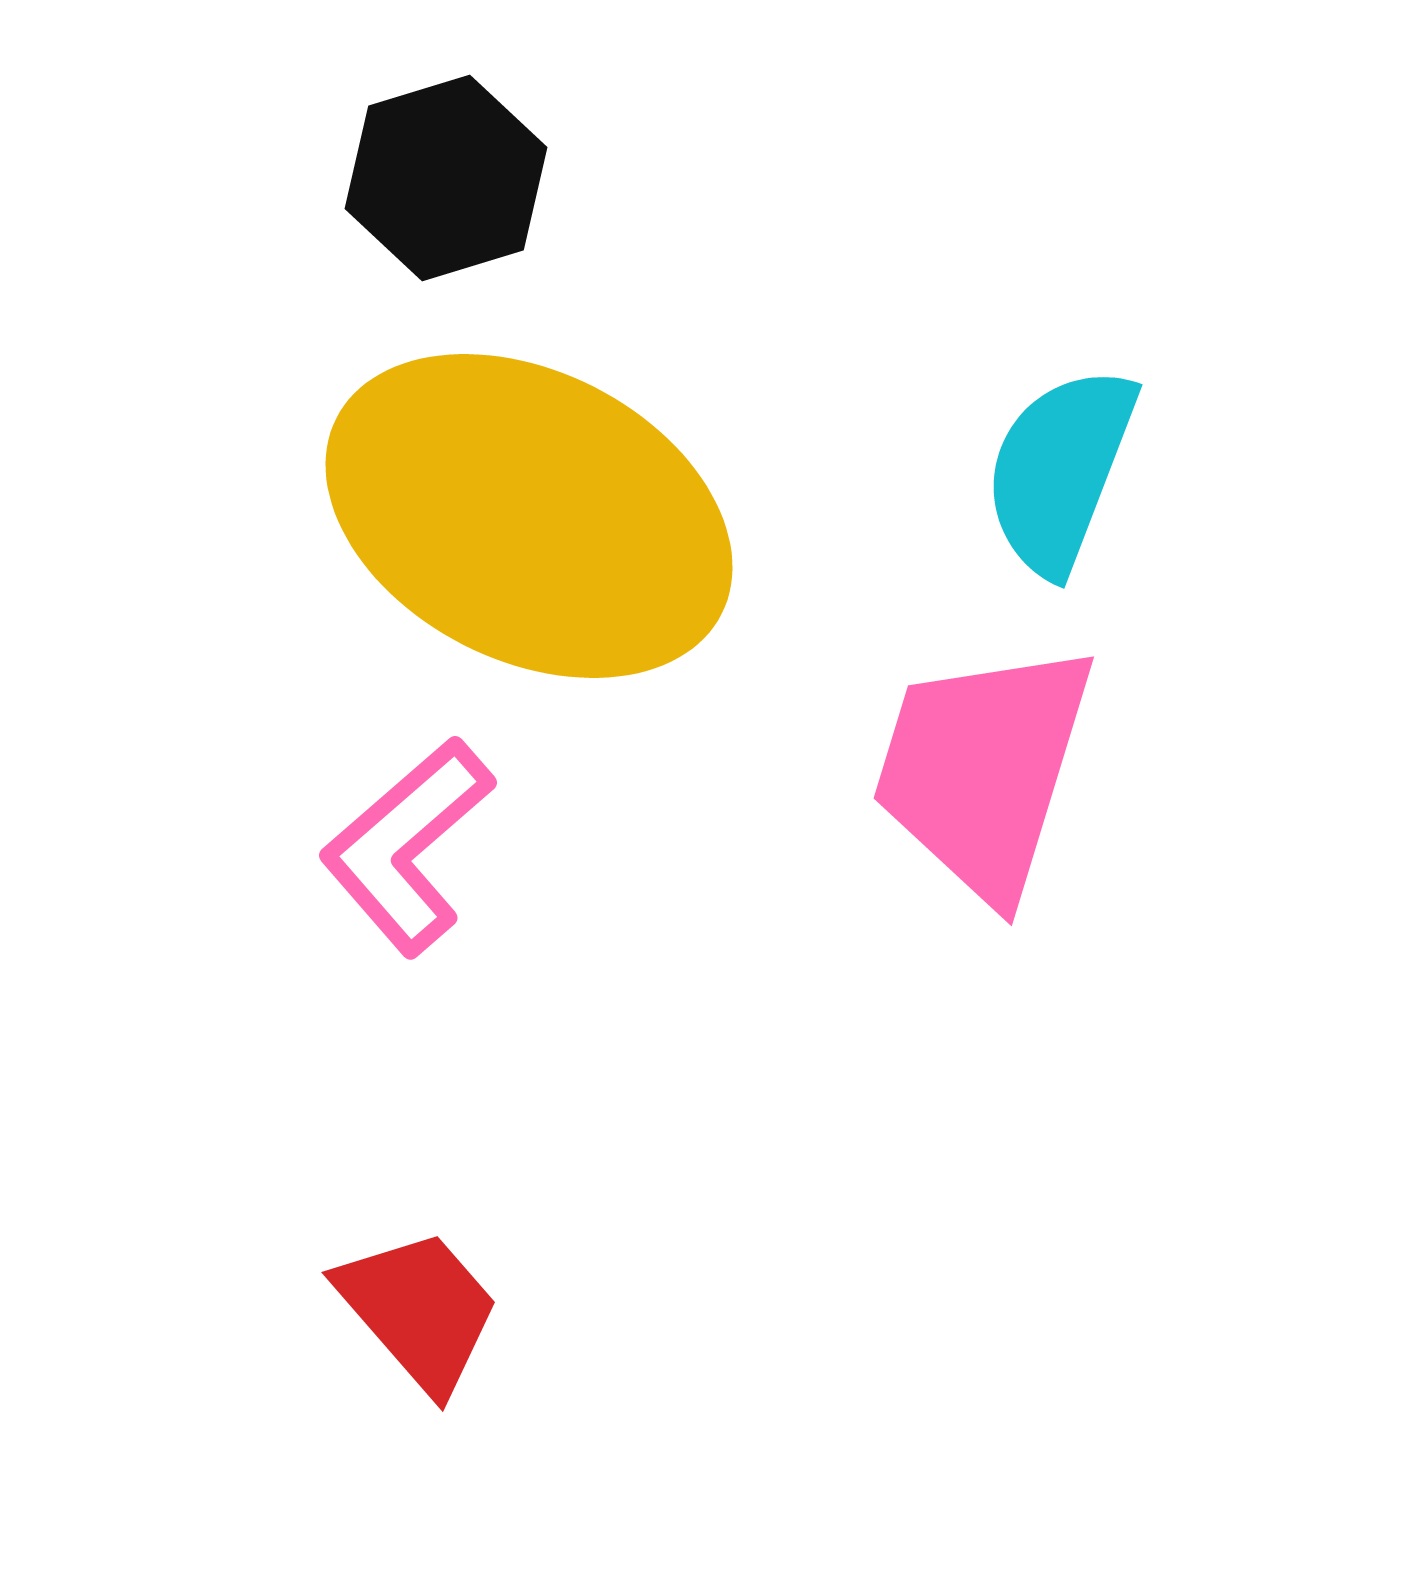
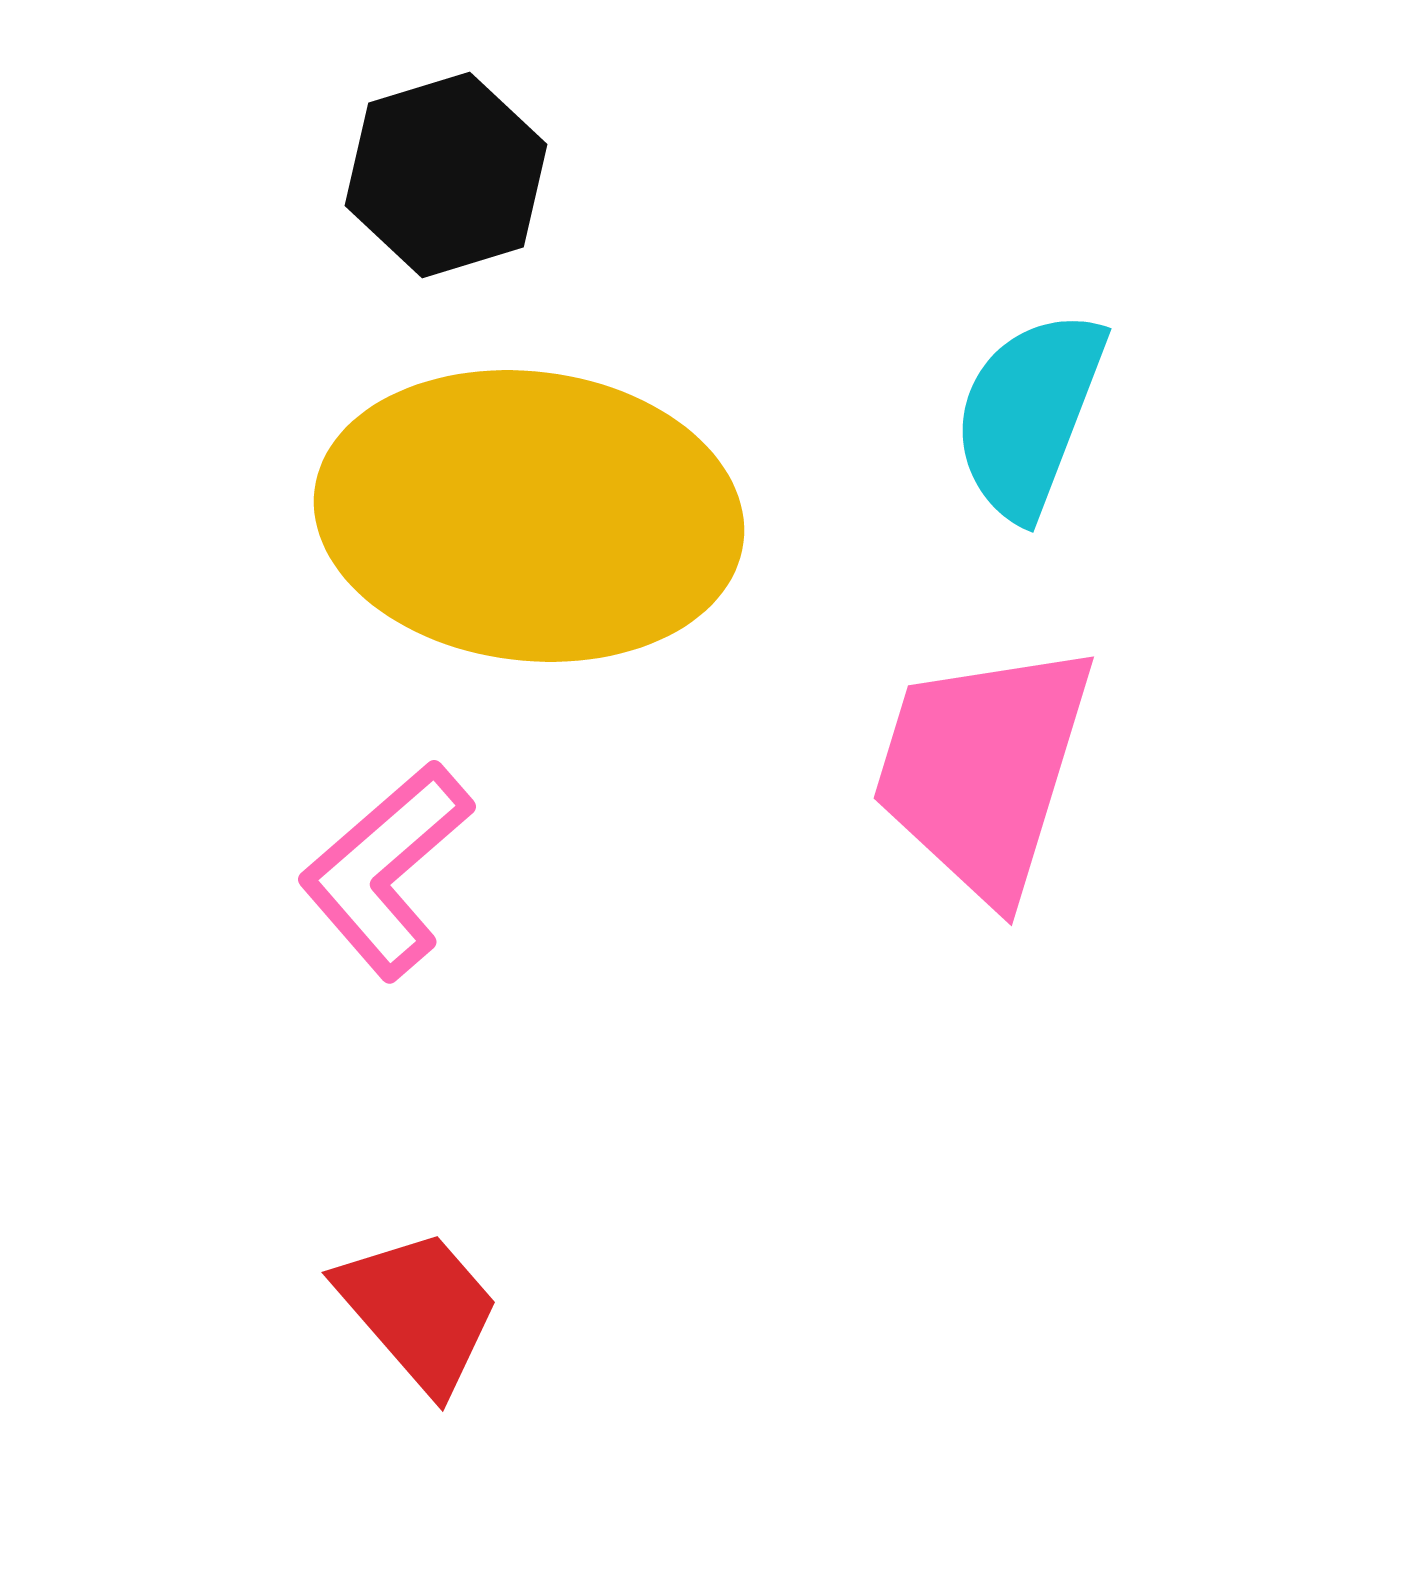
black hexagon: moved 3 px up
cyan semicircle: moved 31 px left, 56 px up
yellow ellipse: rotated 20 degrees counterclockwise
pink L-shape: moved 21 px left, 24 px down
